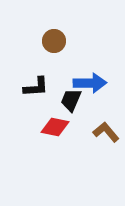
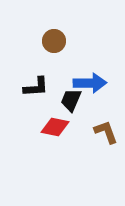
brown L-shape: rotated 20 degrees clockwise
